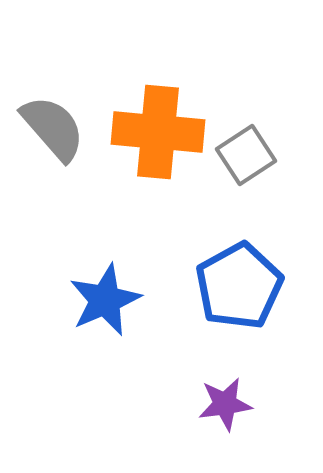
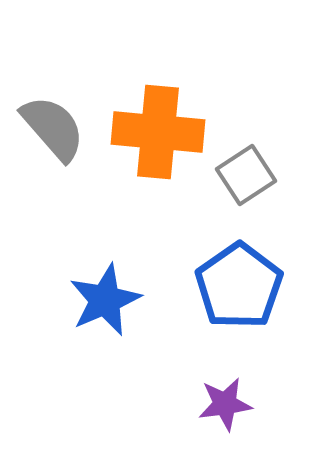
gray square: moved 20 px down
blue pentagon: rotated 6 degrees counterclockwise
